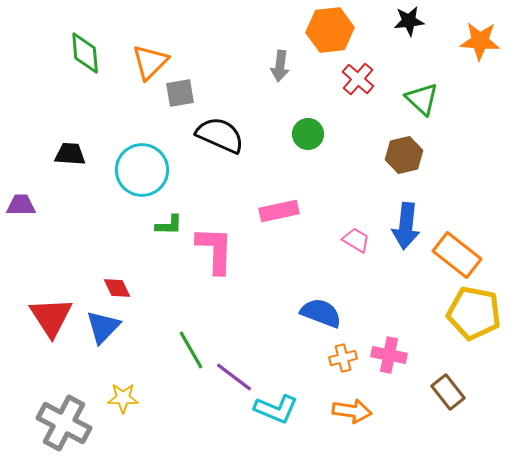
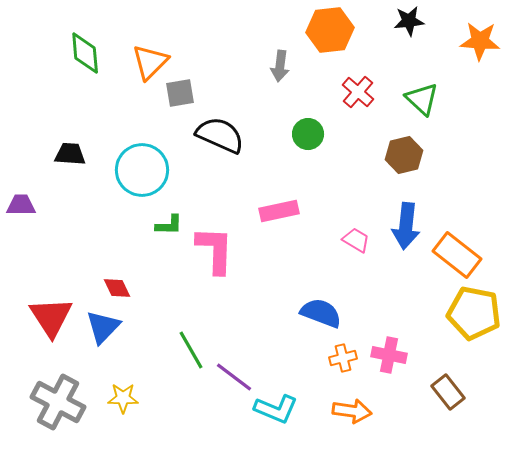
red cross: moved 13 px down
gray cross: moved 6 px left, 21 px up
